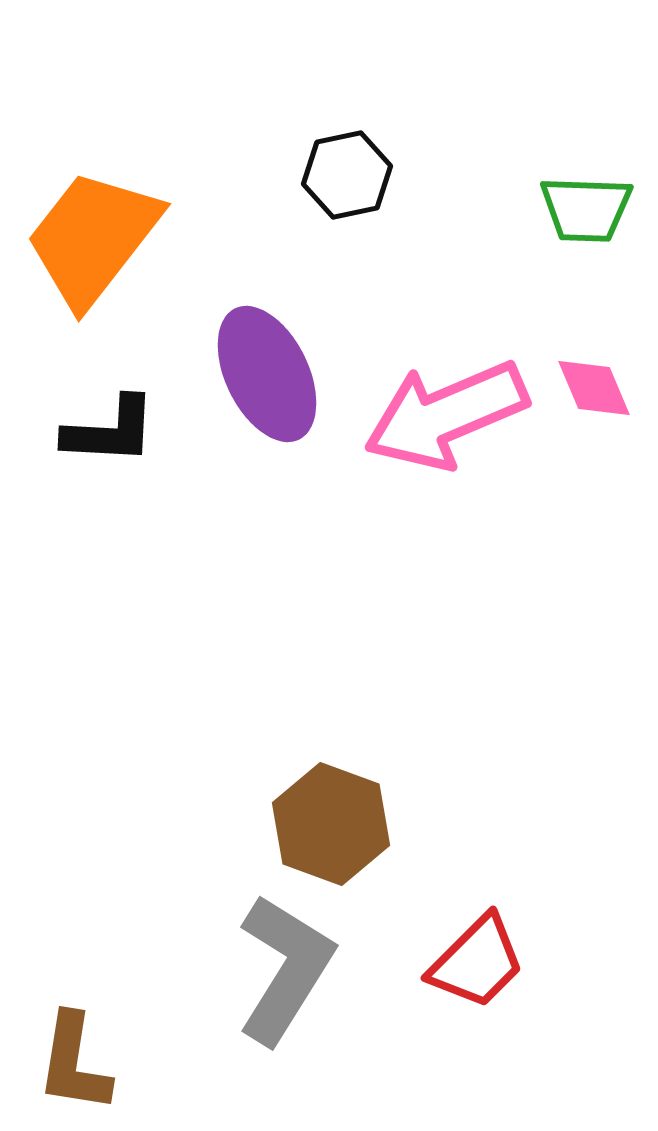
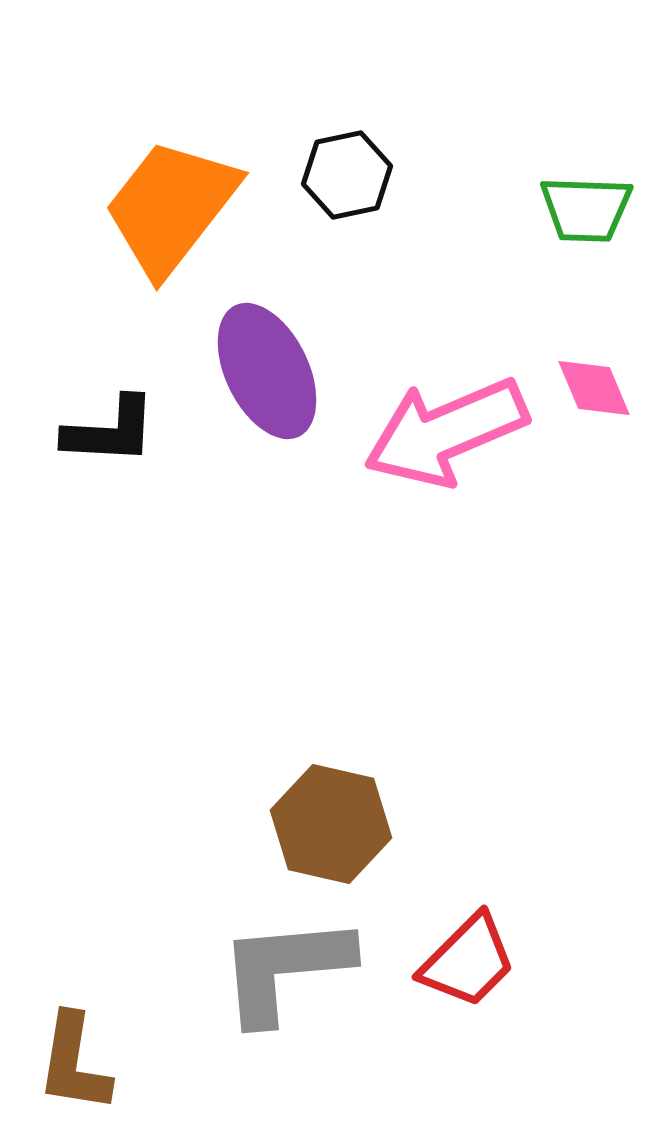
orange trapezoid: moved 78 px right, 31 px up
purple ellipse: moved 3 px up
pink arrow: moved 17 px down
brown hexagon: rotated 7 degrees counterclockwise
red trapezoid: moved 9 px left, 1 px up
gray L-shape: rotated 127 degrees counterclockwise
